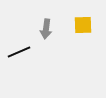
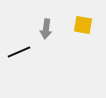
yellow square: rotated 12 degrees clockwise
